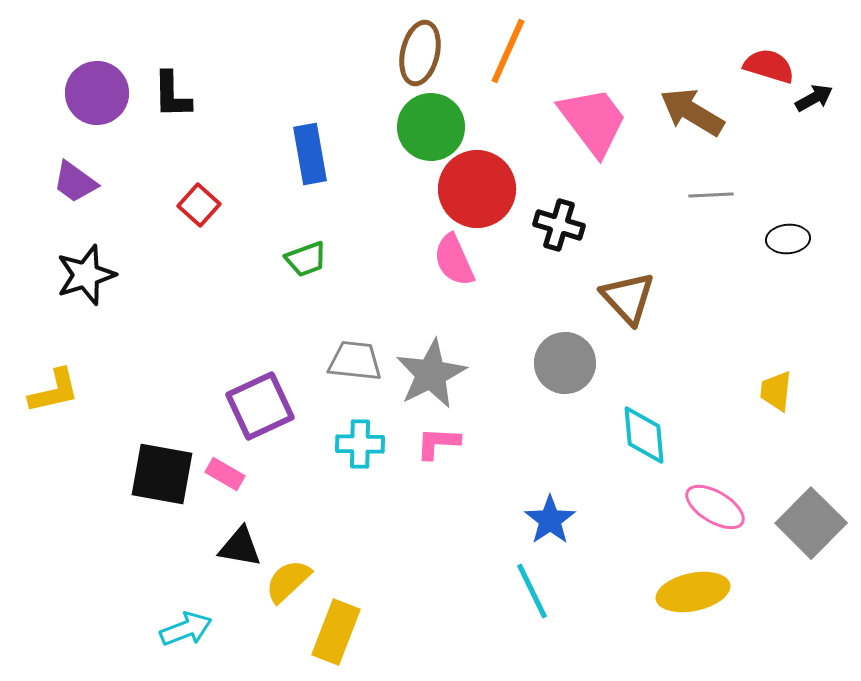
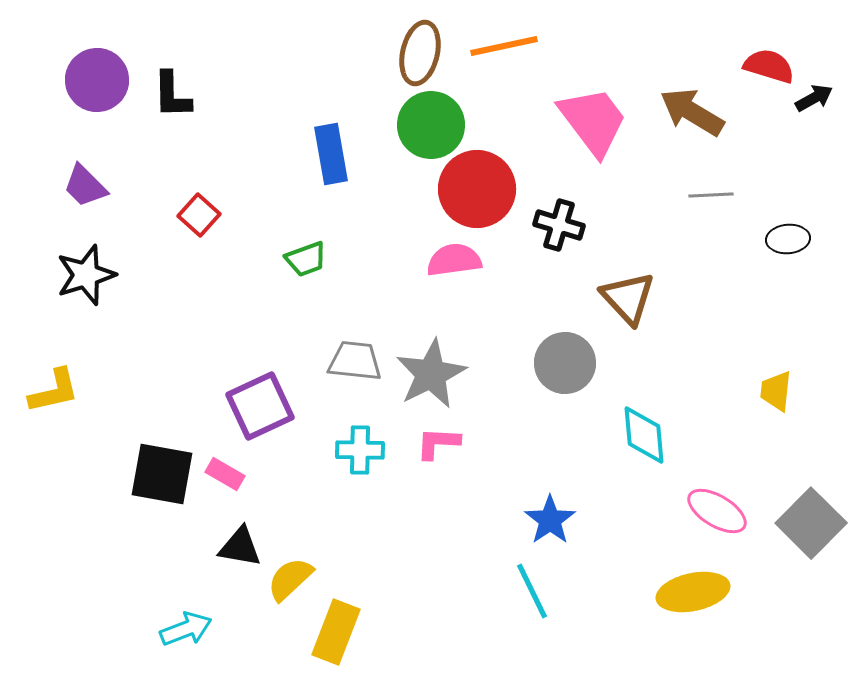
orange line: moved 4 px left, 5 px up; rotated 54 degrees clockwise
purple circle: moved 13 px up
green circle: moved 2 px up
blue rectangle: moved 21 px right
purple trapezoid: moved 10 px right, 4 px down; rotated 9 degrees clockwise
red square: moved 10 px down
pink semicircle: rotated 106 degrees clockwise
cyan cross: moved 6 px down
pink ellipse: moved 2 px right, 4 px down
yellow semicircle: moved 2 px right, 2 px up
